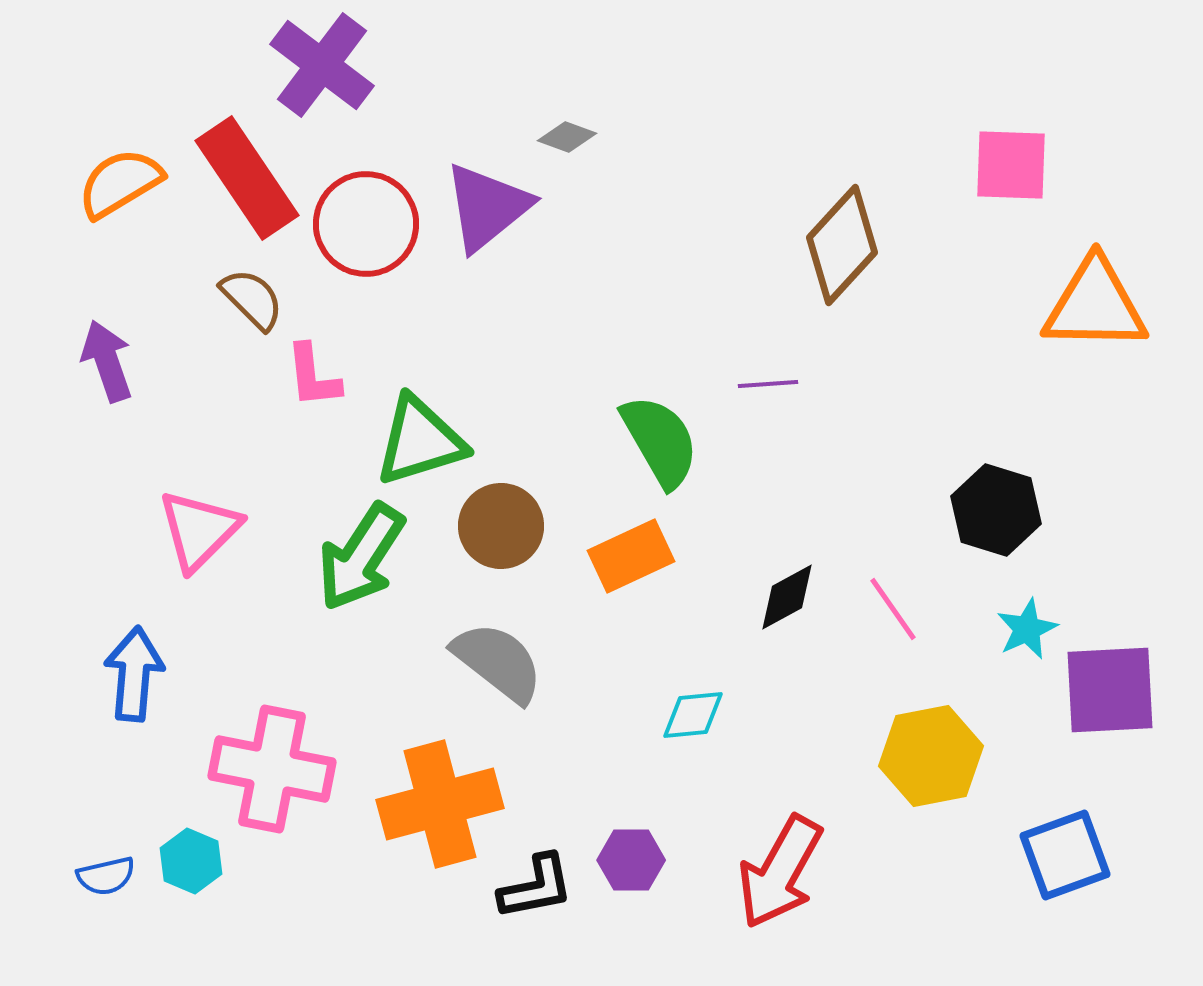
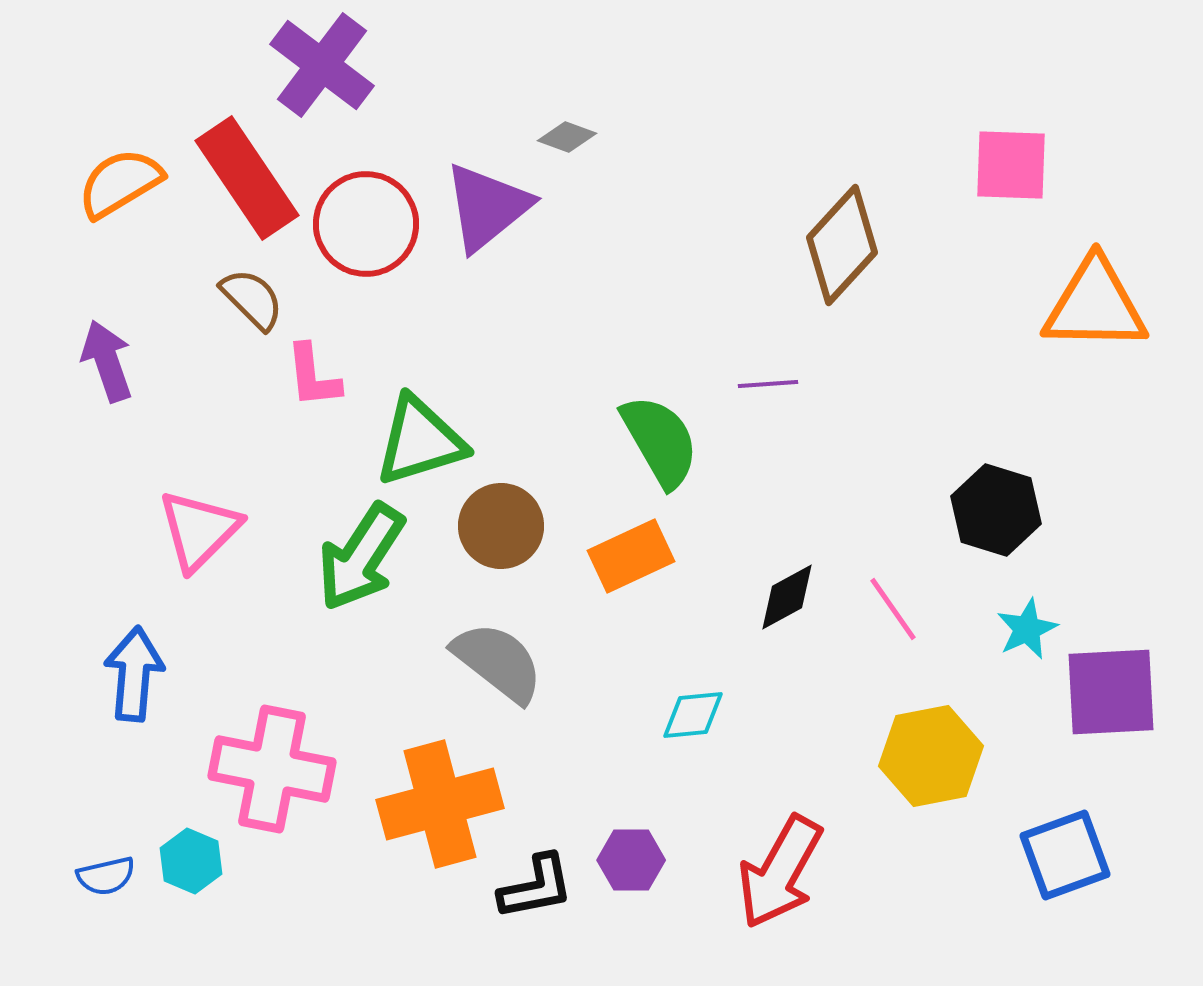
purple square: moved 1 px right, 2 px down
